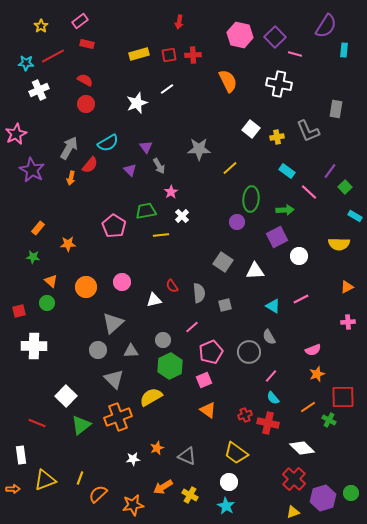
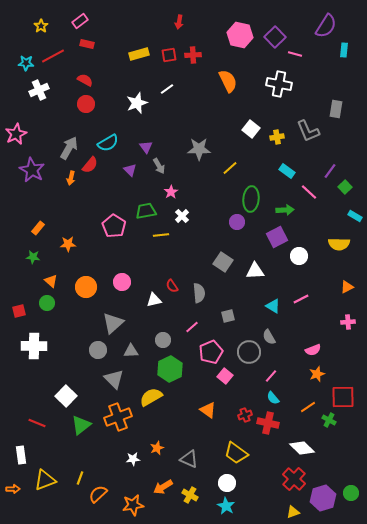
gray square at (225, 305): moved 3 px right, 11 px down
green hexagon at (170, 366): moved 3 px down
pink square at (204, 380): moved 21 px right, 4 px up; rotated 28 degrees counterclockwise
gray triangle at (187, 456): moved 2 px right, 3 px down
white circle at (229, 482): moved 2 px left, 1 px down
